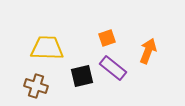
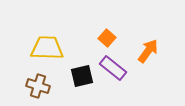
orange square: rotated 30 degrees counterclockwise
orange arrow: rotated 15 degrees clockwise
brown cross: moved 2 px right
